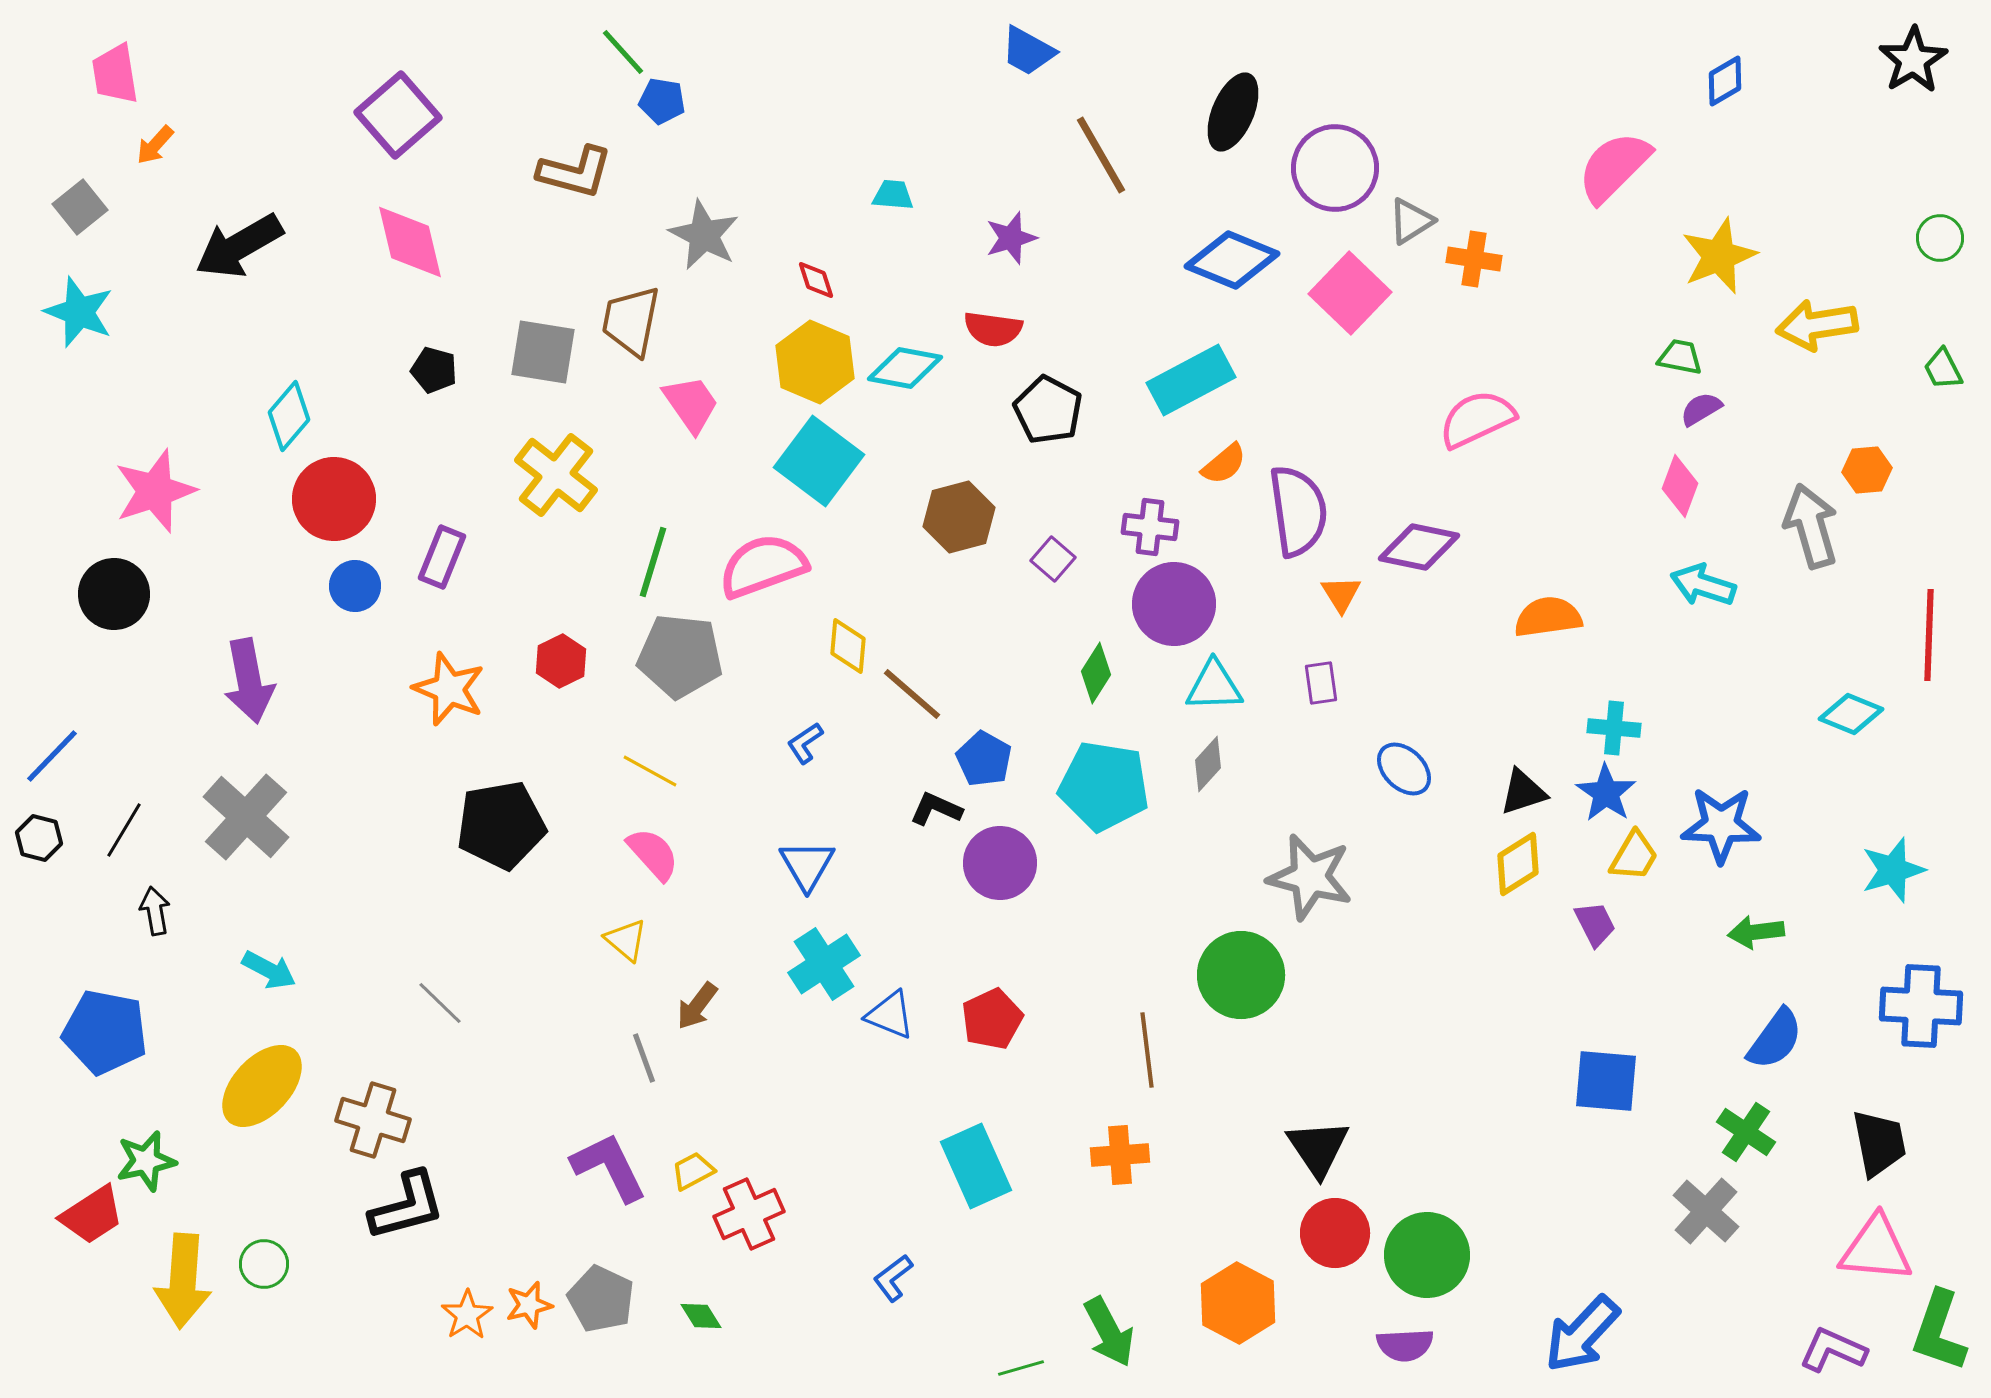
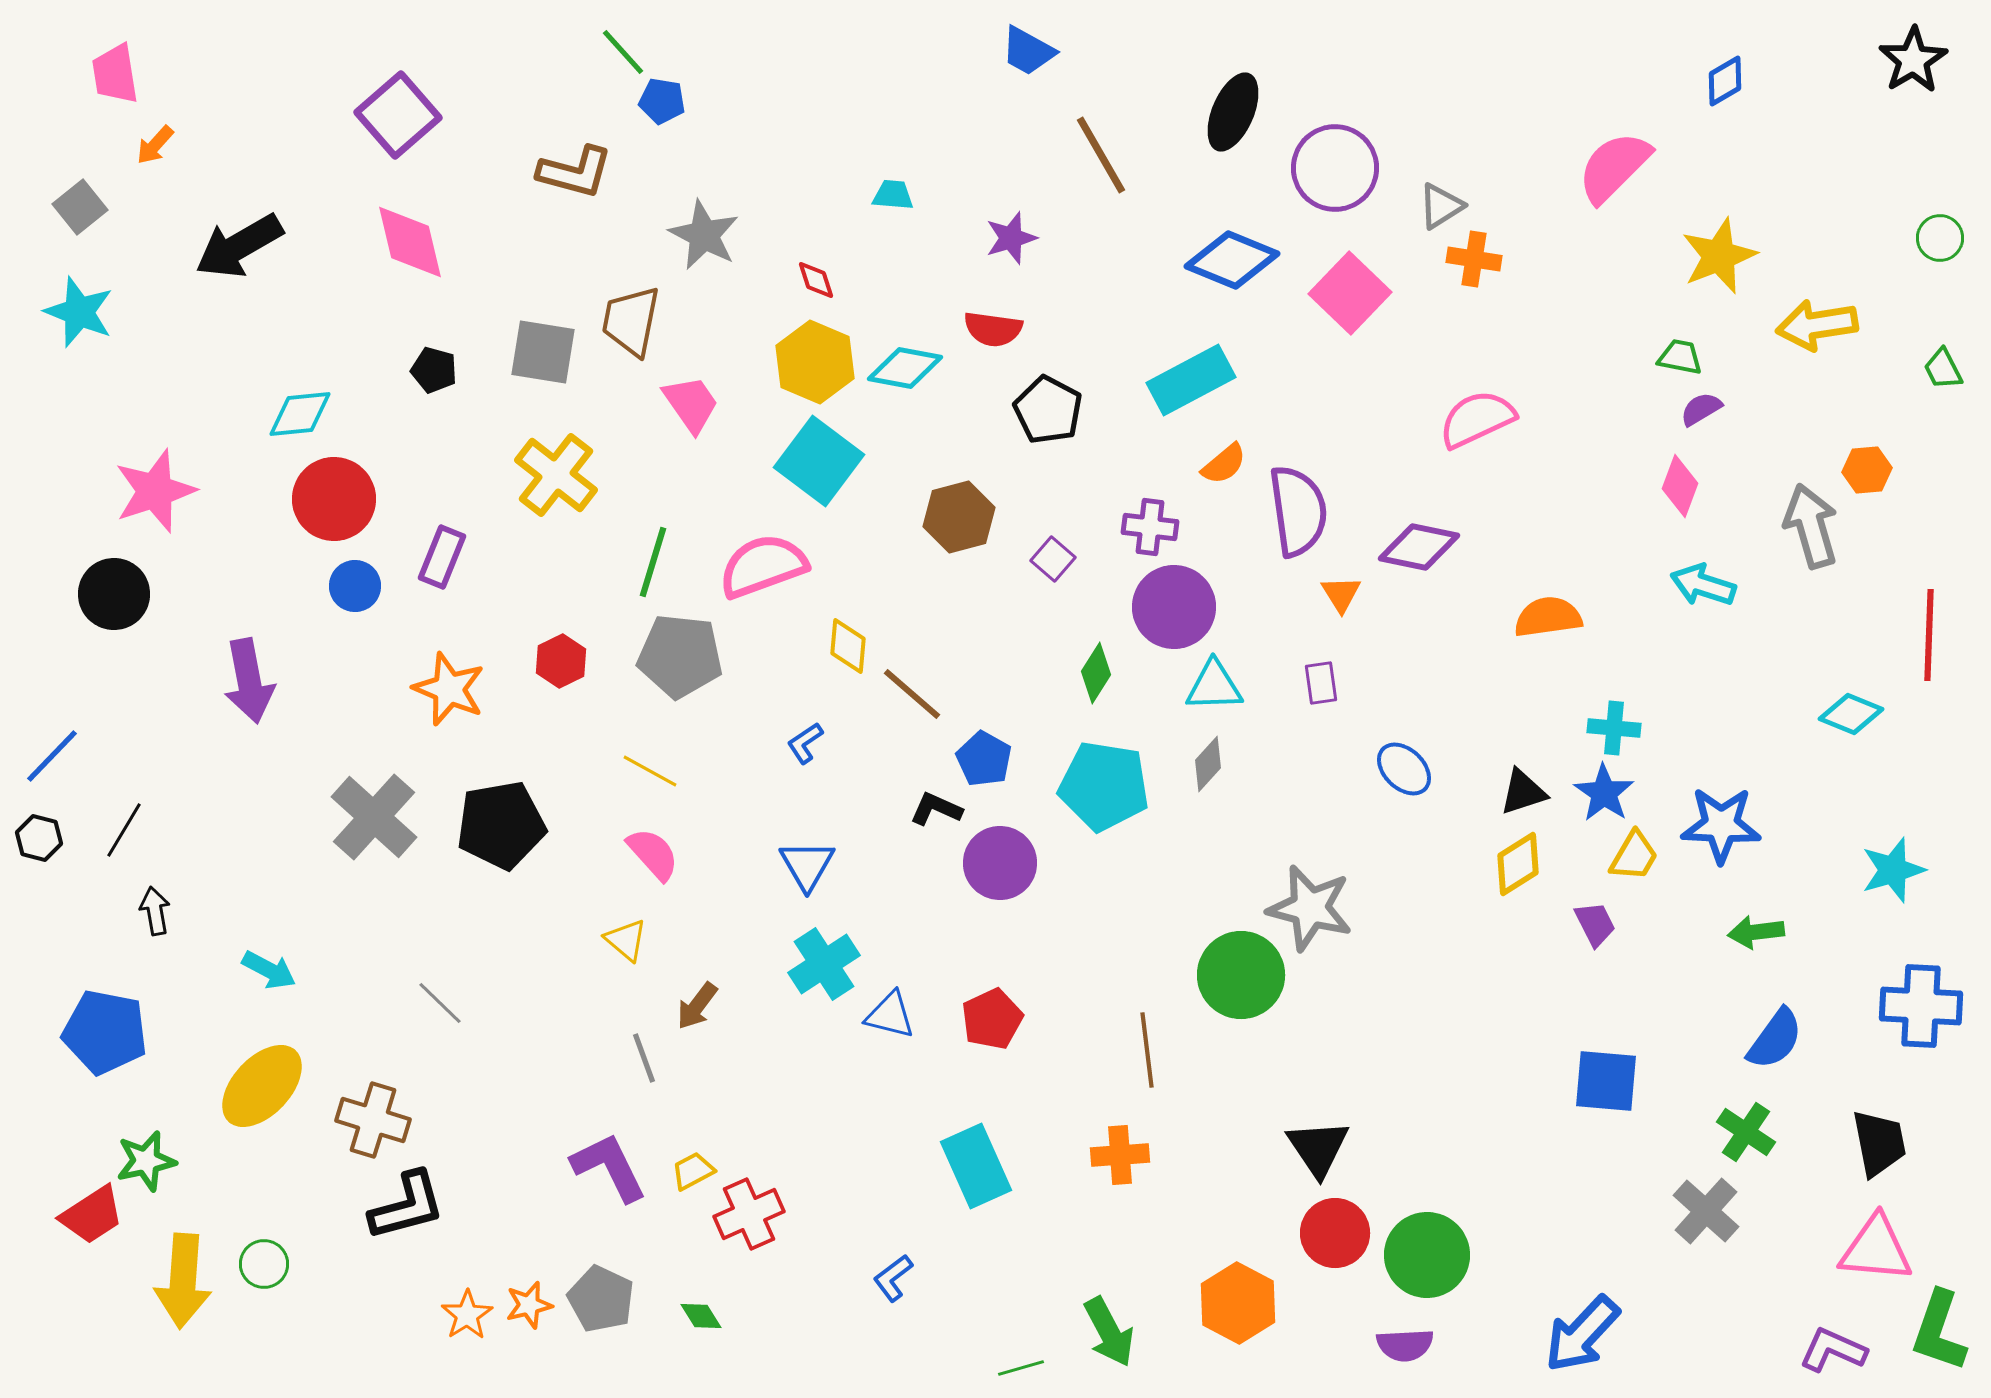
gray triangle at (1411, 221): moved 30 px right, 15 px up
cyan diamond at (289, 416): moved 11 px right, 2 px up; rotated 44 degrees clockwise
purple circle at (1174, 604): moved 3 px down
blue star at (1606, 793): moved 2 px left
gray cross at (246, 817): moved 128 px right
gray star at (1310, 877): moved 31 px down
blue triangle at (890, 1015): rotated 8 degrees counterclockwise
